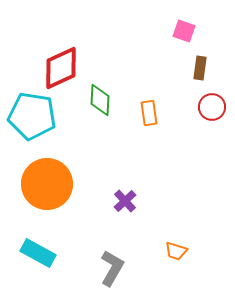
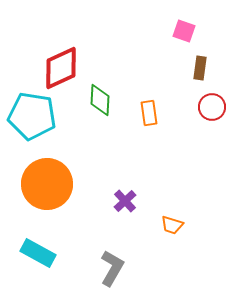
orange trapezoid: moved 4 px left, 26 px up
